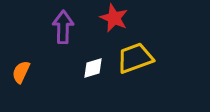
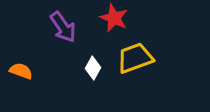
purple arrow: rotated 144 degrees clockwise
white diamond: rotated 45 degrees counterclockwise
orange semicircle: moved 1 px up; rotated 85 degrees clockwise
